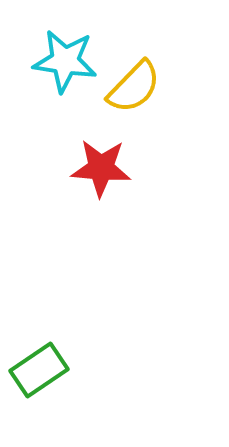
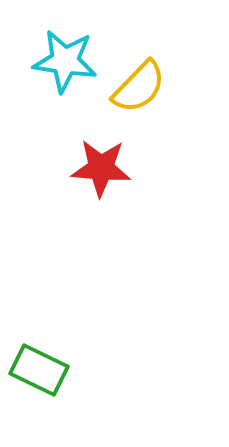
yellow semicircle: moved 5 px right
green rectangle: rotated 60 degrees clockwise
